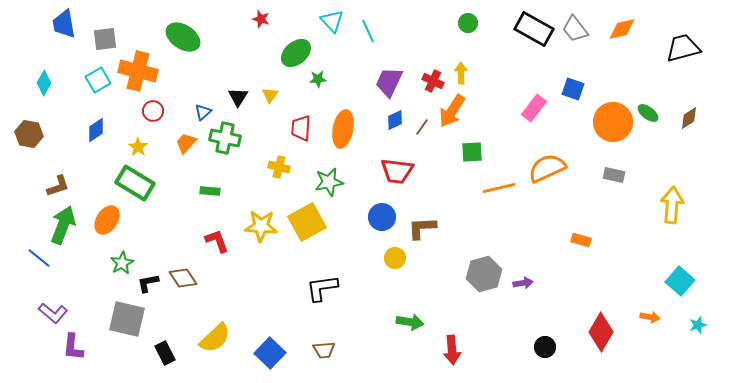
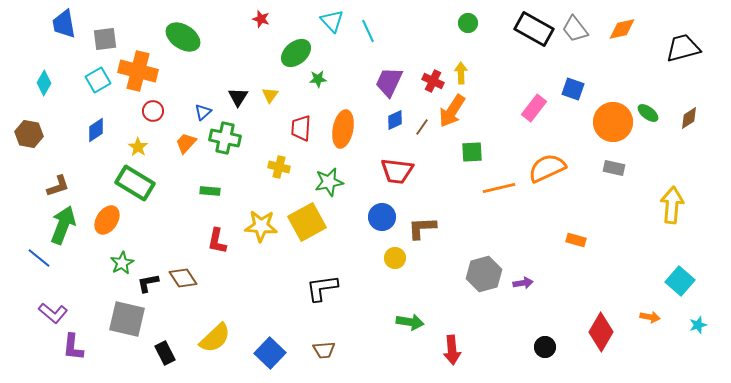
gray rectangle at (614, 175): moved 7 px up
orange rectangle at (581, 240): moved 5 px left
red L-shape at (217, 241): rotated 148 degrees counterclockwise
